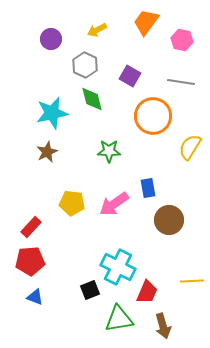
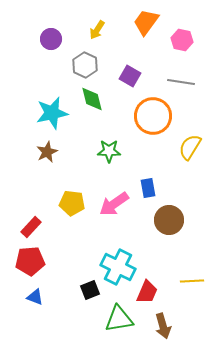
yellow arrow: rotated 30 degrees counterclockwise
